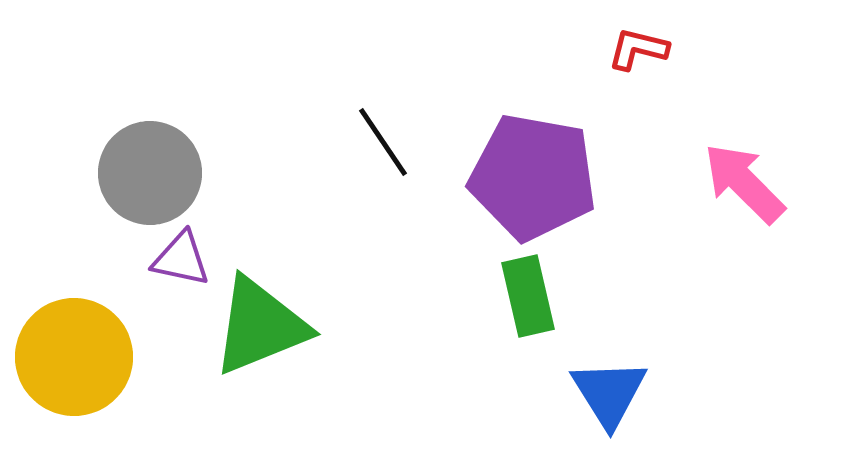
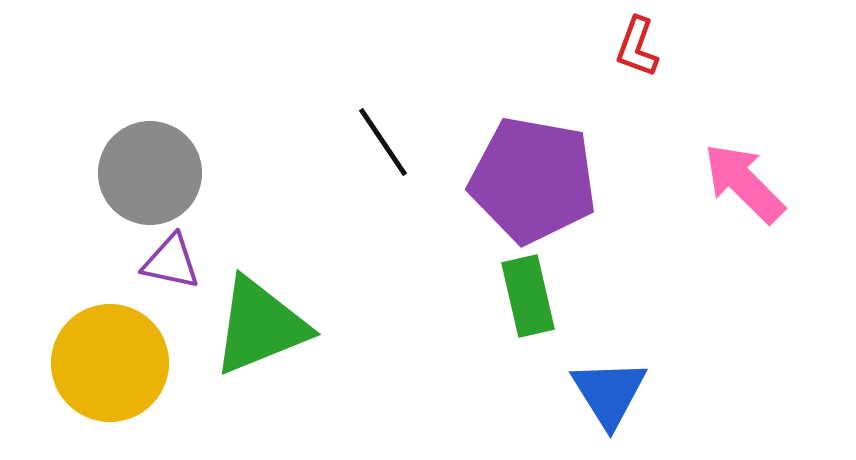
red L-shape: moved 1 px left, 2 px up; rotated 84 degrees counterclockwise
purple pentagon: moved 3 px down
purple triangle: moved 10 px left, 3 px down
yellow circle: moved 36 px right, 6 px down
